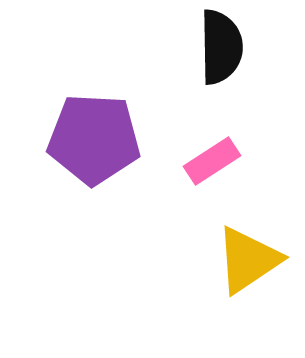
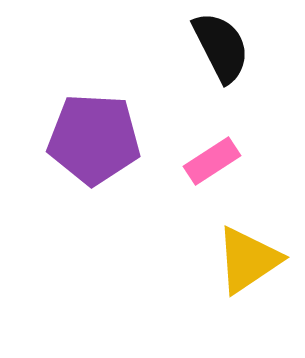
black semicircle: rotated 26 degrees counterclockwise
